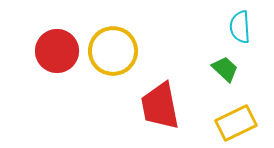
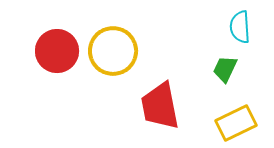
green trapezoid: rotated 108 degrees counterclockwise
